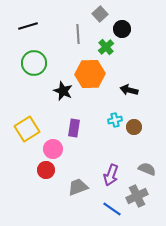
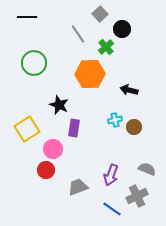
black line: moved 1 px left, 9 px up; rotated 18 degrees clockwise
gray line: rotated 30 degrees counterclockwise
black star: moved 4 px left, 14 px down
